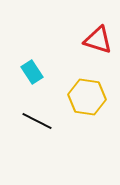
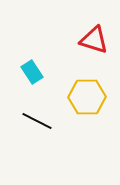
red triangle: moved 4 px left
yellow hexagon: rotated 9 degrees counterclockwise
